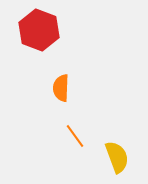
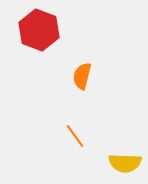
orange semicircle: moved 21 px right, 12 px up; rotated 12 degrees clockwise
yellow semicircle: moved 8 px right, 6 px down; rotated 112 degrees clockwise
